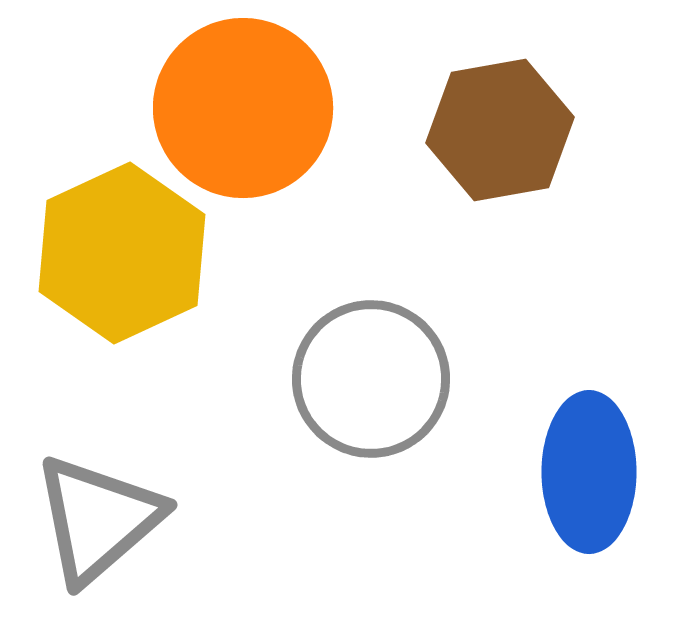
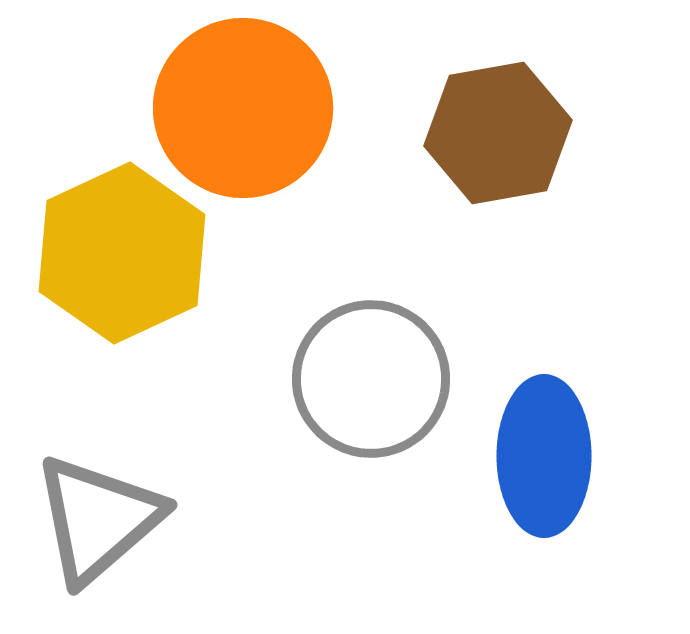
brown hexagon: moved 2 px left, 3 px down
blue ellipse: moved 45 px left, 16 px up
